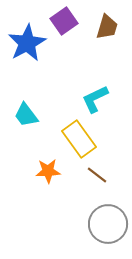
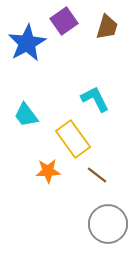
cyan L-shape: rotated 88 degrees clockwise
yellow rectangle: moved 6 px left
